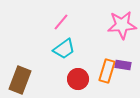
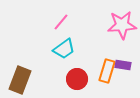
red circle: moved 1 px left
